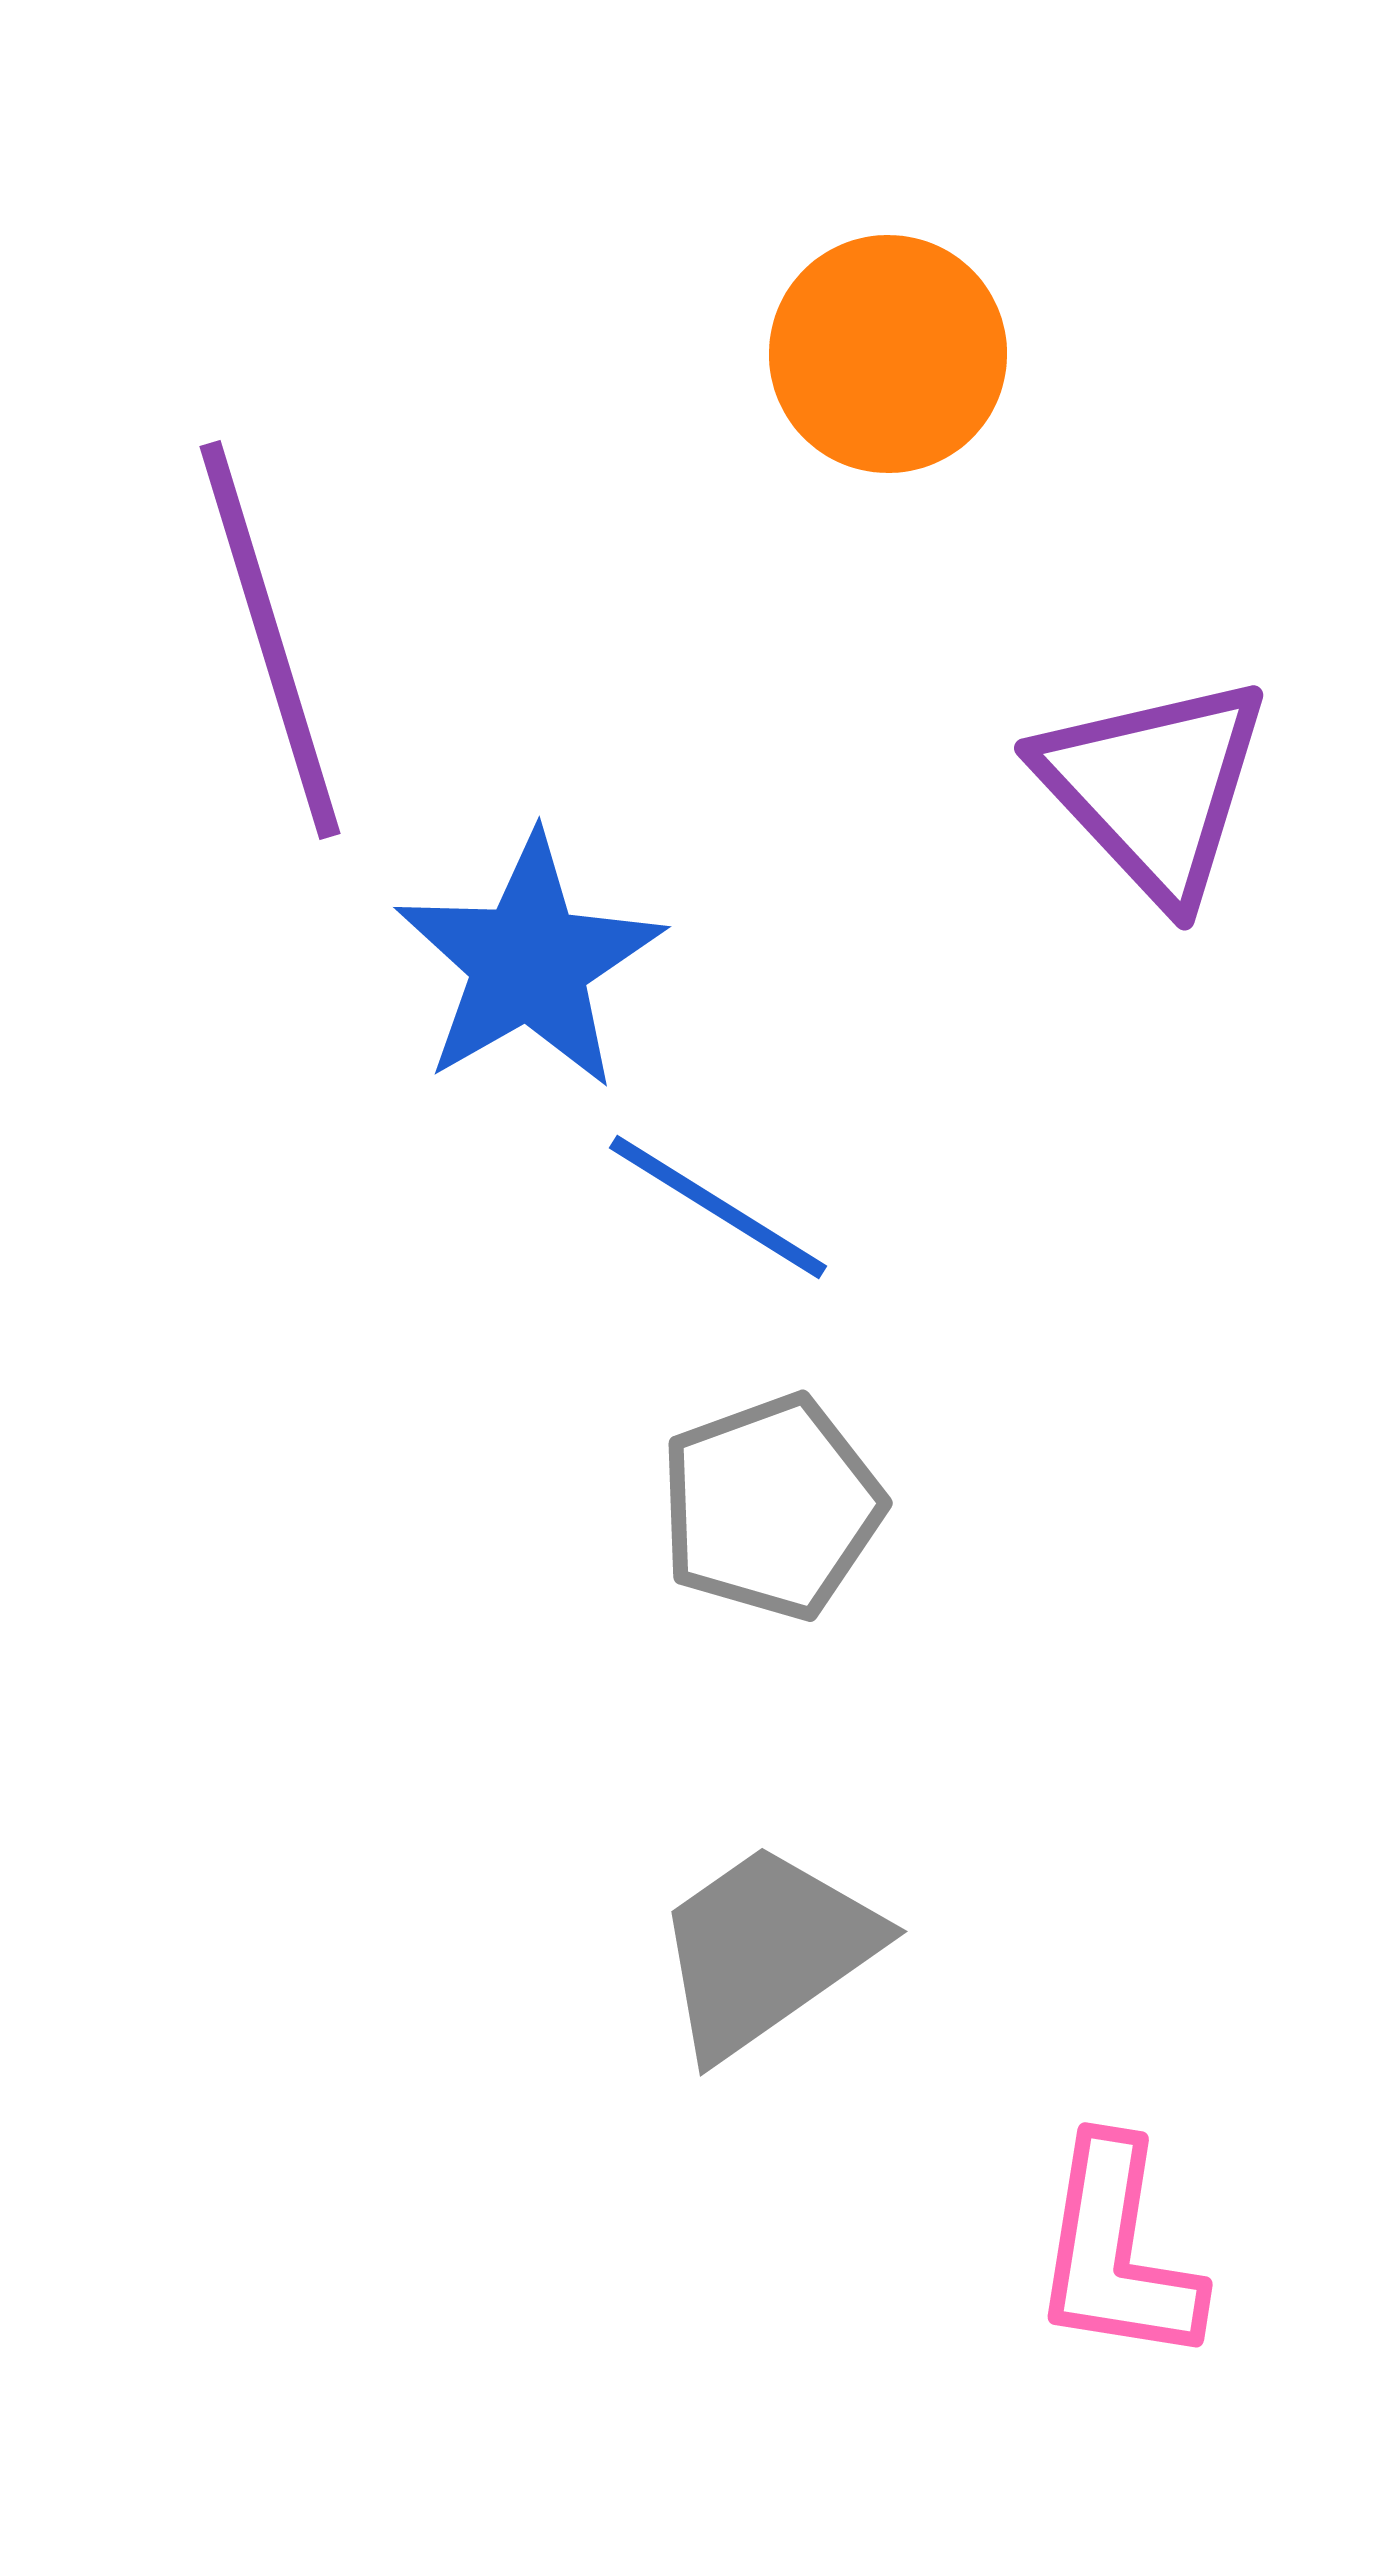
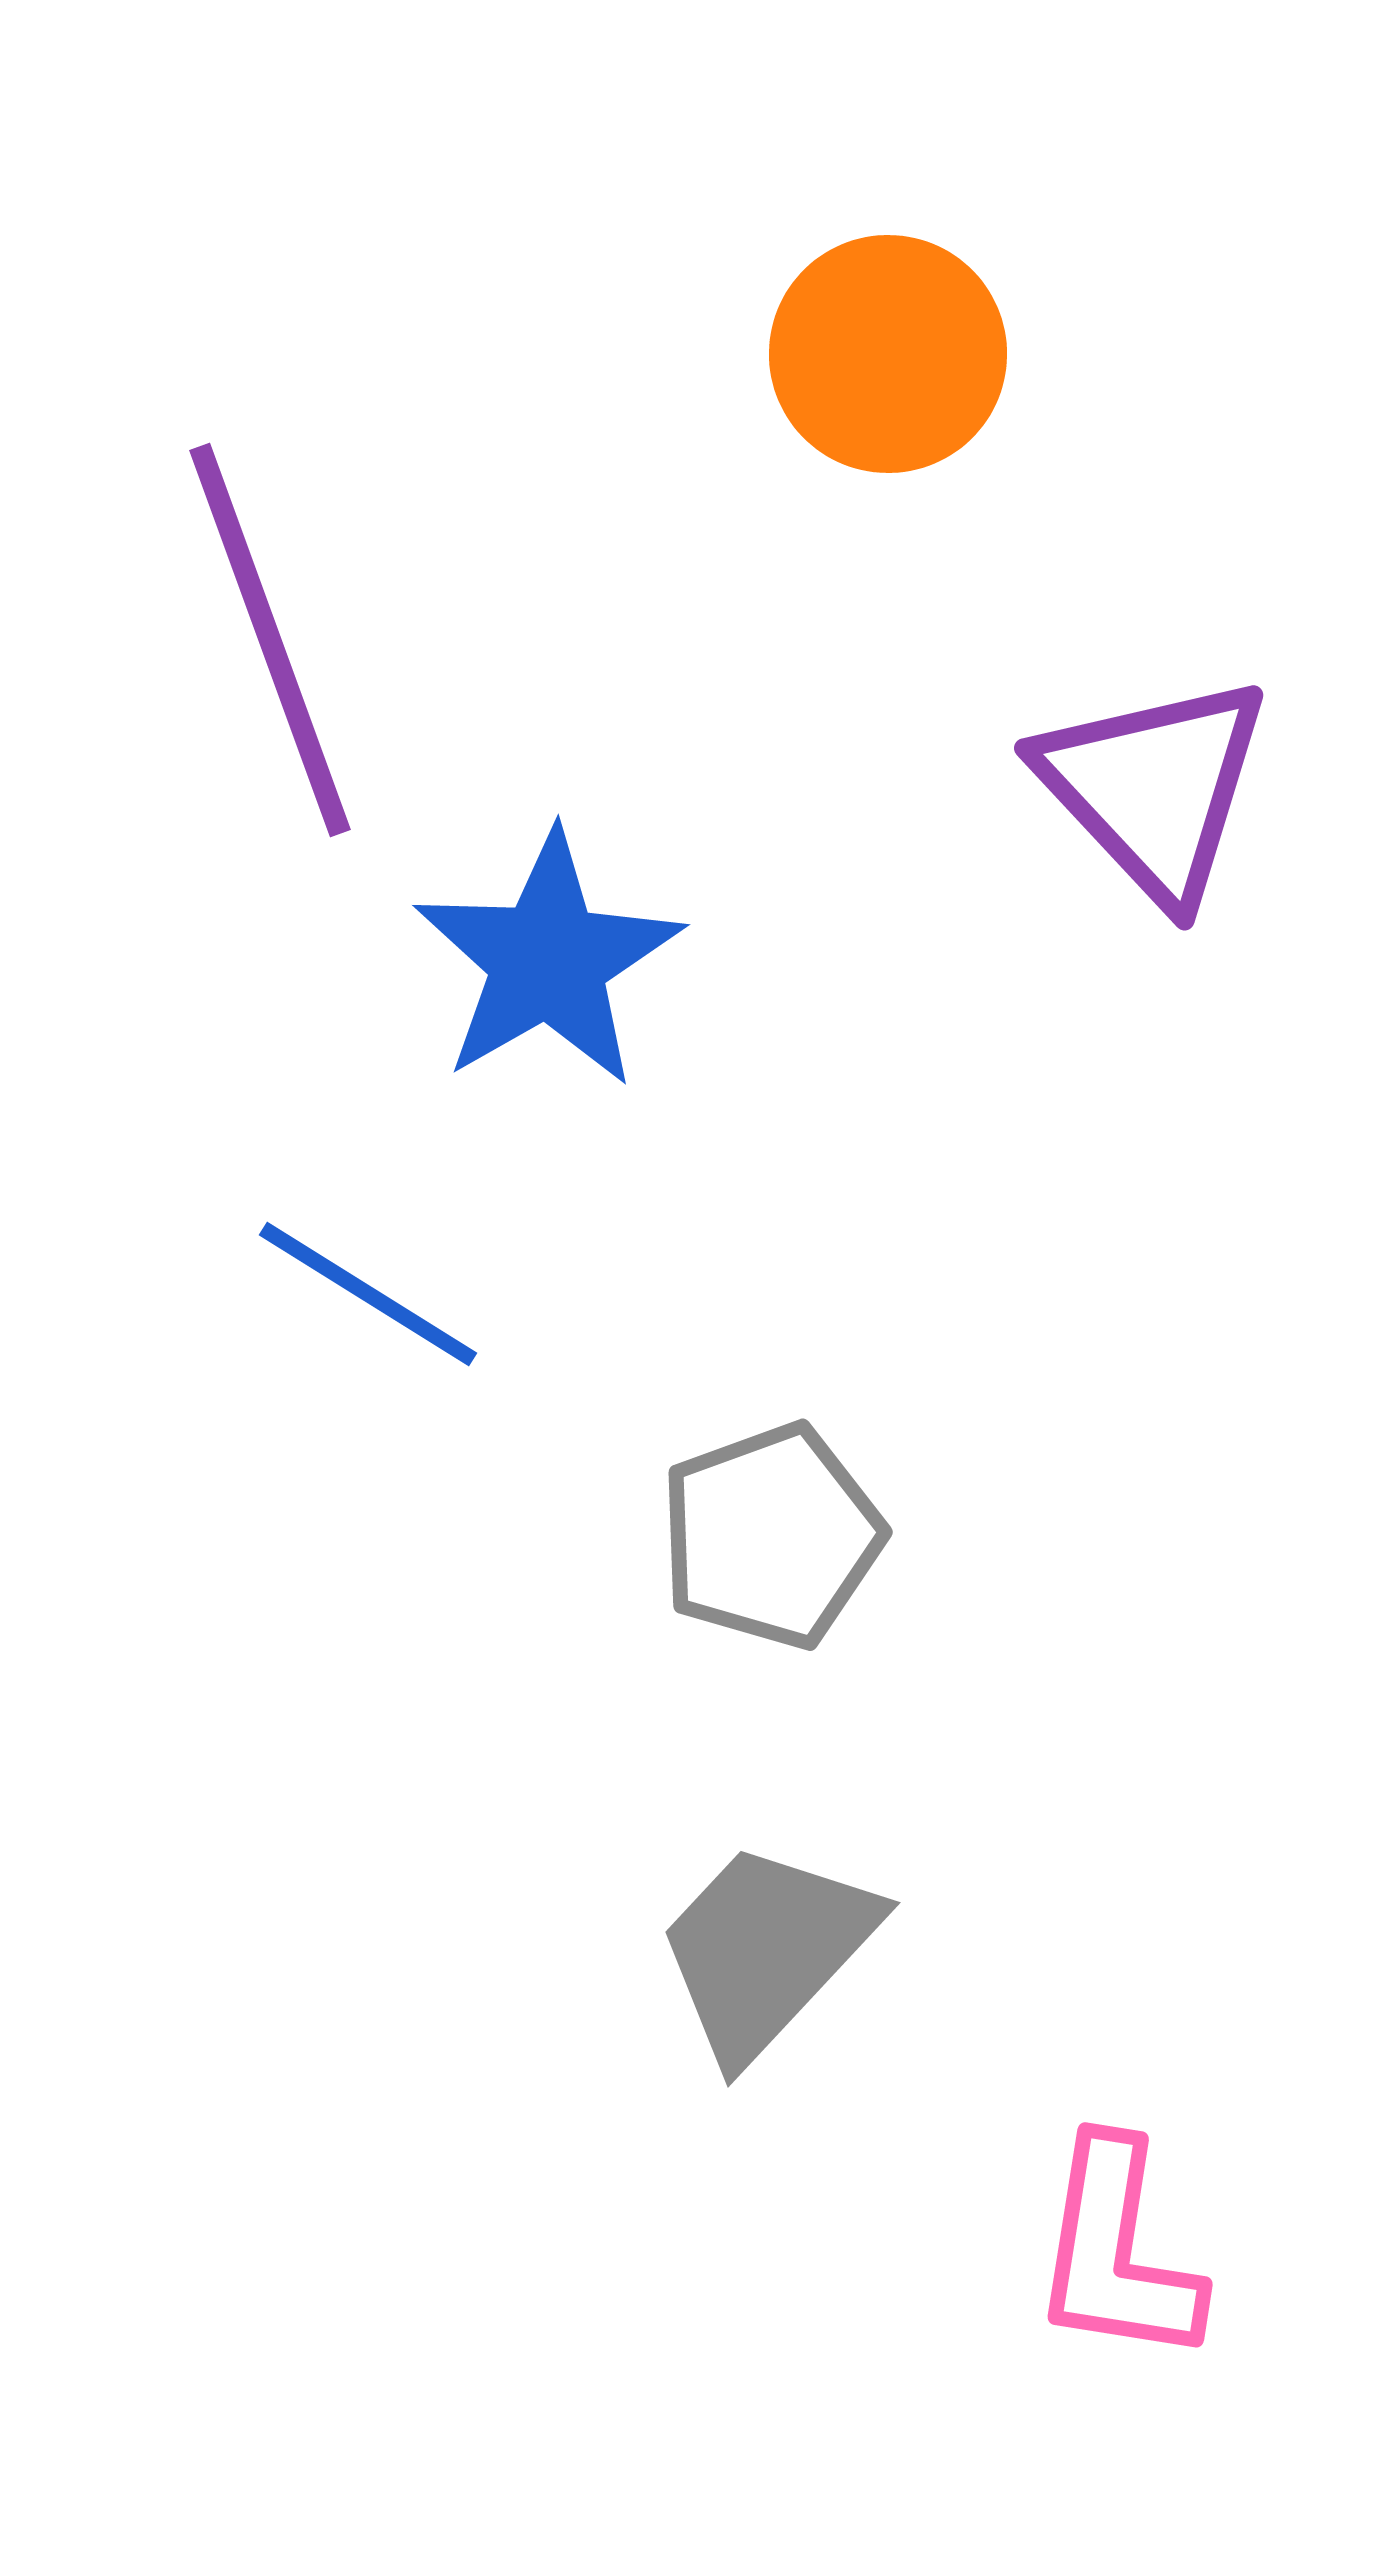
purple line: rotated 3 degrees counterclockwise
blue star: moved 19 px right, 2 px up
blue line: moved 350 px left, 87 px down
gray pentagon: moved 29 px down
gray trapezoid: rotated 12 degrees counterclockwise
